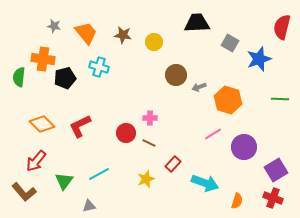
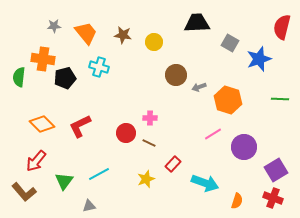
gray star: rotated 16 degrees counterclockwise
